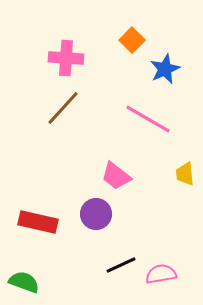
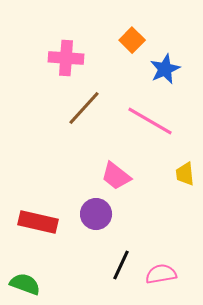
brown line: moved 21 px right
pink line: moved 2 px right, 2 px down
black line: rotated 40 degrees counterclockwise
green semicircle: moved 1 px right, 2 px down
